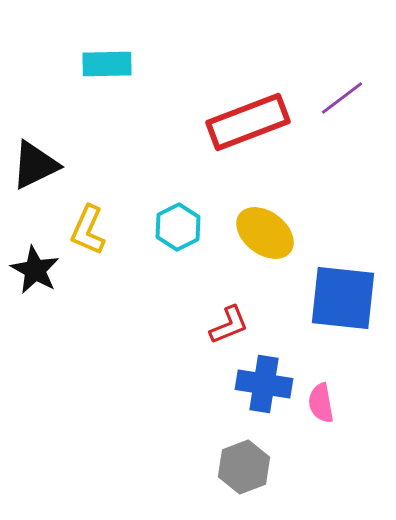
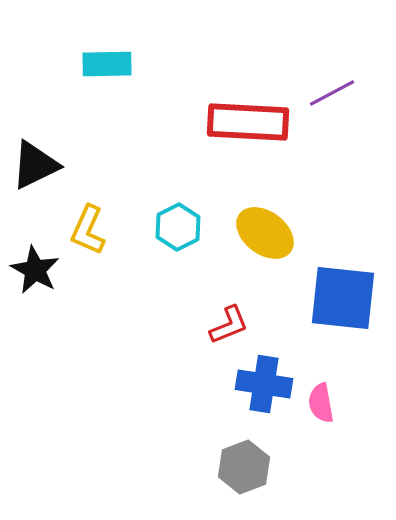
purple line: moved 10 px left, 5 px up; rotated 9 degrees clockwise
red rectangle: rotated 24 degrees clockwise
